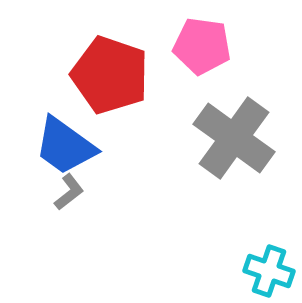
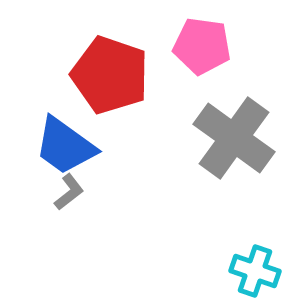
cyan cross: moved 14 px left
